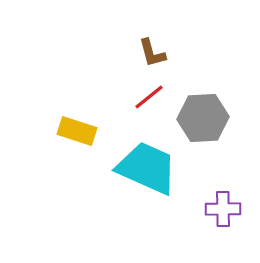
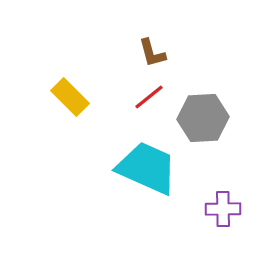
yellow rectangle: moved 7 px left, 34 px up; rotated 27 degrees clockwise
